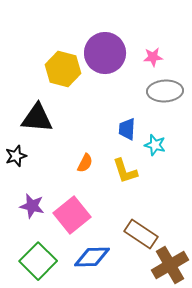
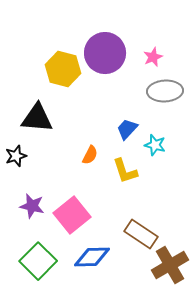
pink star: rotated 18 degrees counterclockwise
blue trapezoid: rotated 40 degrees clockwise
orange semicircle: moved 5 px right, 8 px up
